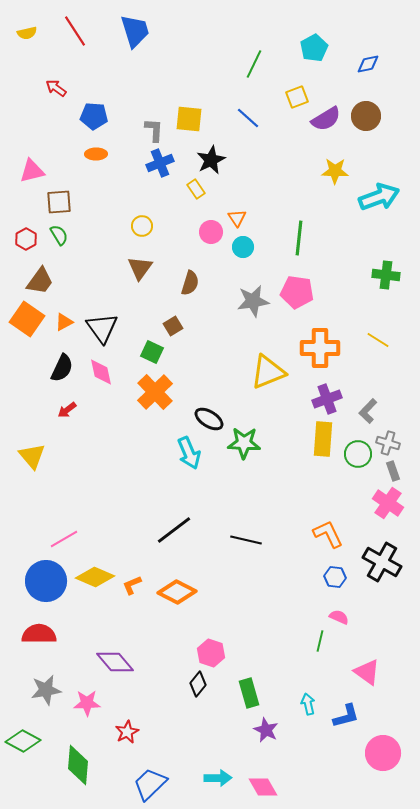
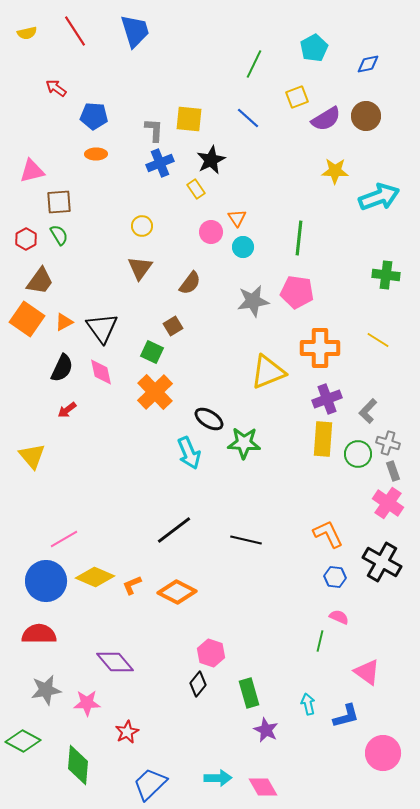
brown semicircle at (190, 283): rotated 20 degrees clockwise
